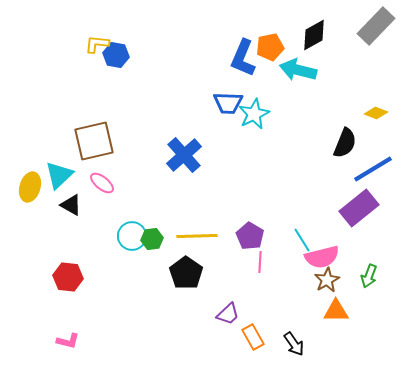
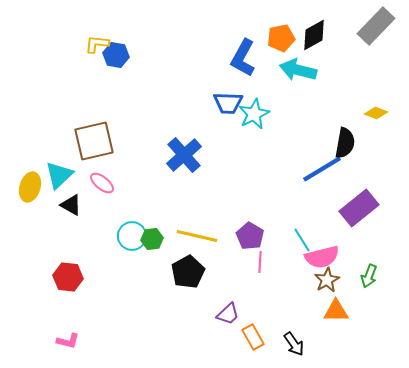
orange pentagon: moved 11 px right, 9 px up
blue L-shape: rotated 6 degrees clockwise
black semicircle: rotated 12 degrees counterclockwise
blue line: moved 51 px left
yellow line: rotated 15 degrees clockwise
black pentagon: moved 2 px right, 1 px up; rotated 8 degrees clockwise
